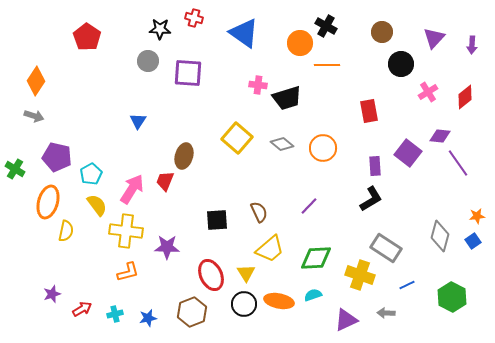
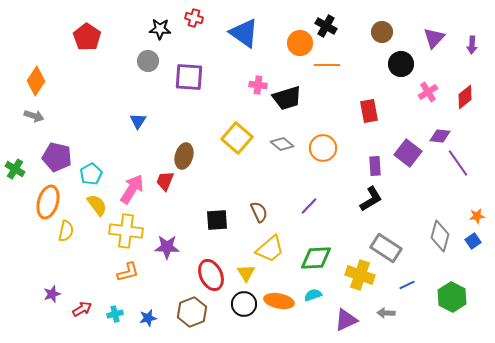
purple square at (188, 73): moved 1 px right, 4 px down
